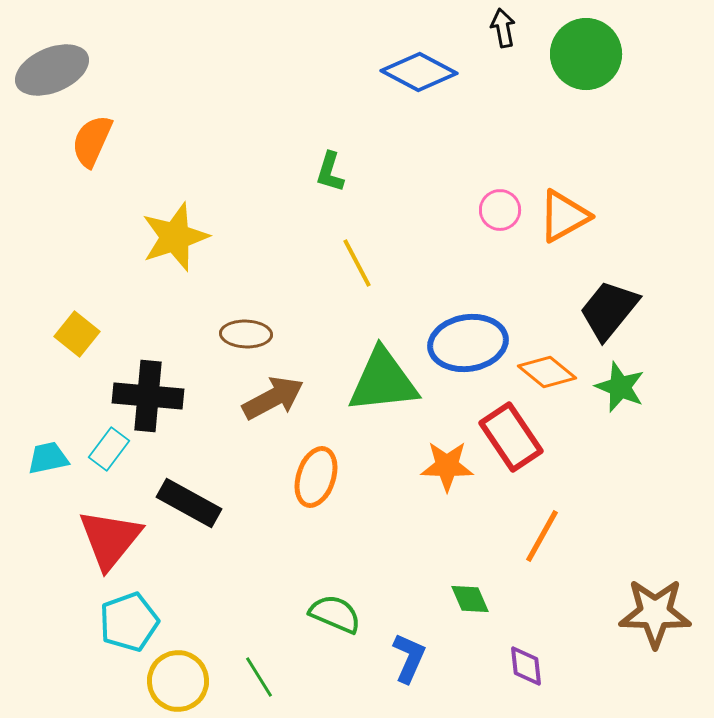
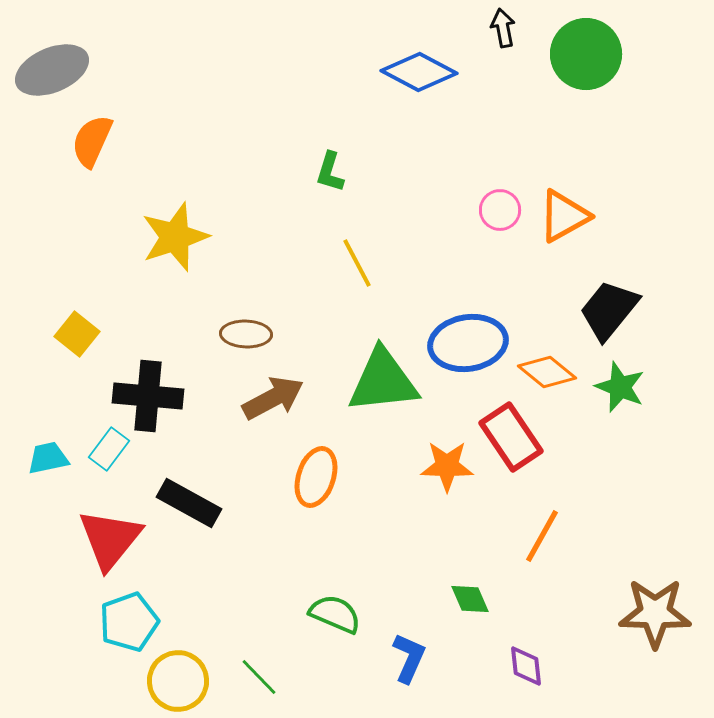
green line: rotated 12 degrees counterclockwise
